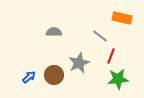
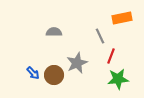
orange rectangle: rotated 24 degrees counterclockwise
gray line: rotated 28 degrees clockwise
gray star: moved 2 px left
blue arrow: moved 4 px right, 4 px up; rotated 88 degrees clockwise
